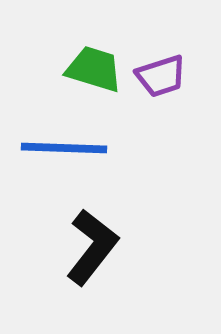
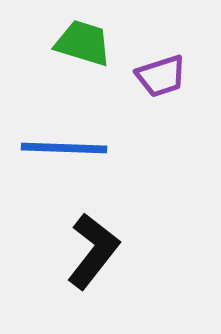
green trapezoid: moved 11 px left, 26 px up
black L-shape: moved 1 px right, 4 px down
